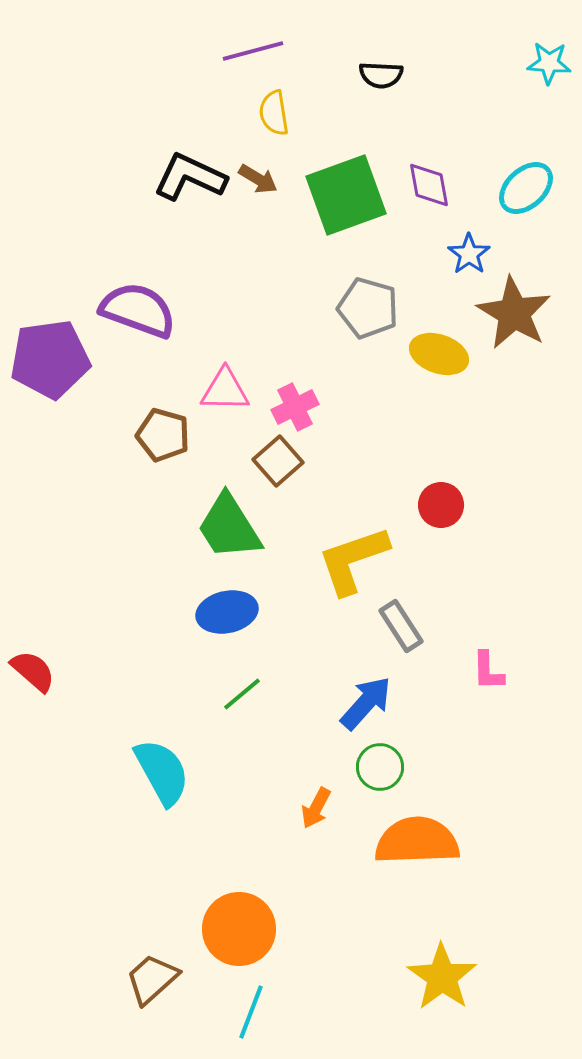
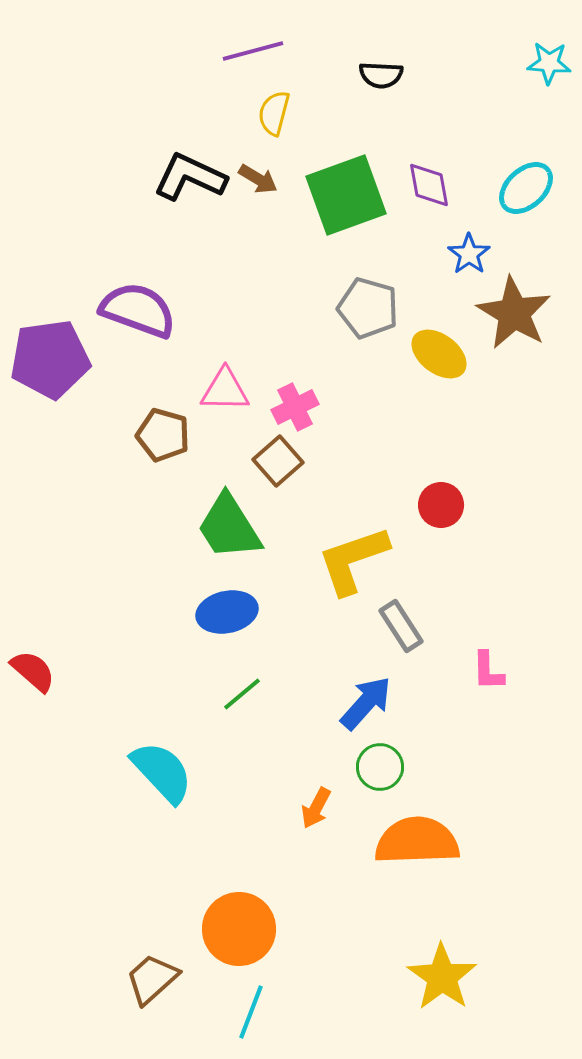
yellow semicircle: rotated 24 degrees clockwise
yellow ellipse: rotated 18 degrees clockwise
cyan semicircle: rotated 14 degrees counterclockwise
